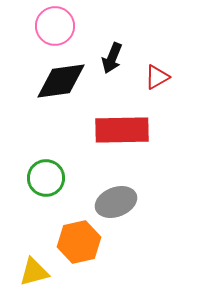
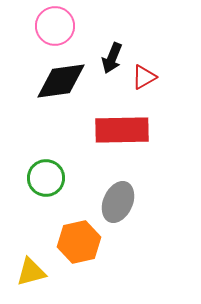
red triangle: moved 13 px left
gray ellipse: moved 2 px right; rotated 45 degrees counterclockwise
yellow triangle: moved 3 px left
